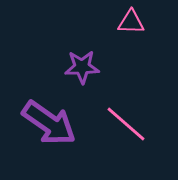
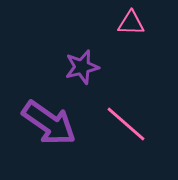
pink triangle: moved 1 px down
purple star: rotated 12 degrees counterclockwise
